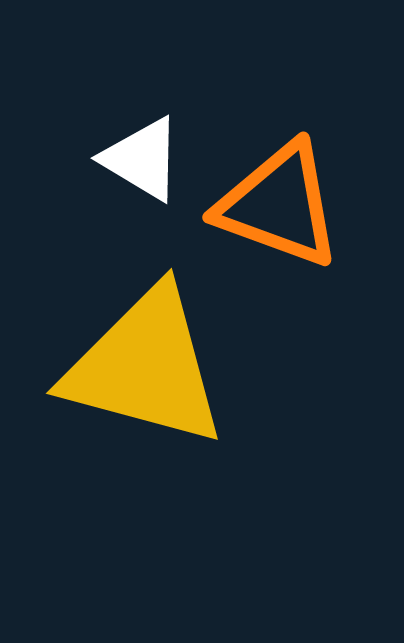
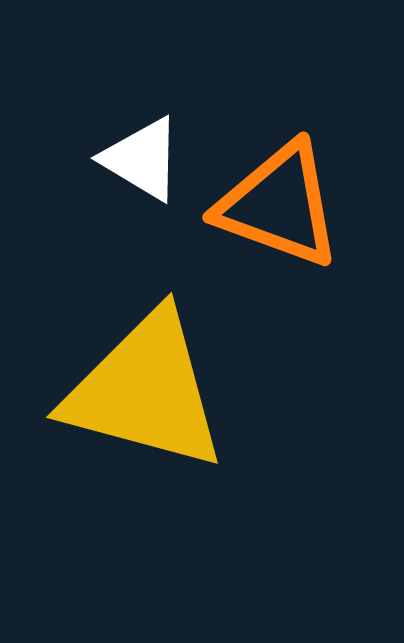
yellow triangle: moved 24 px down
